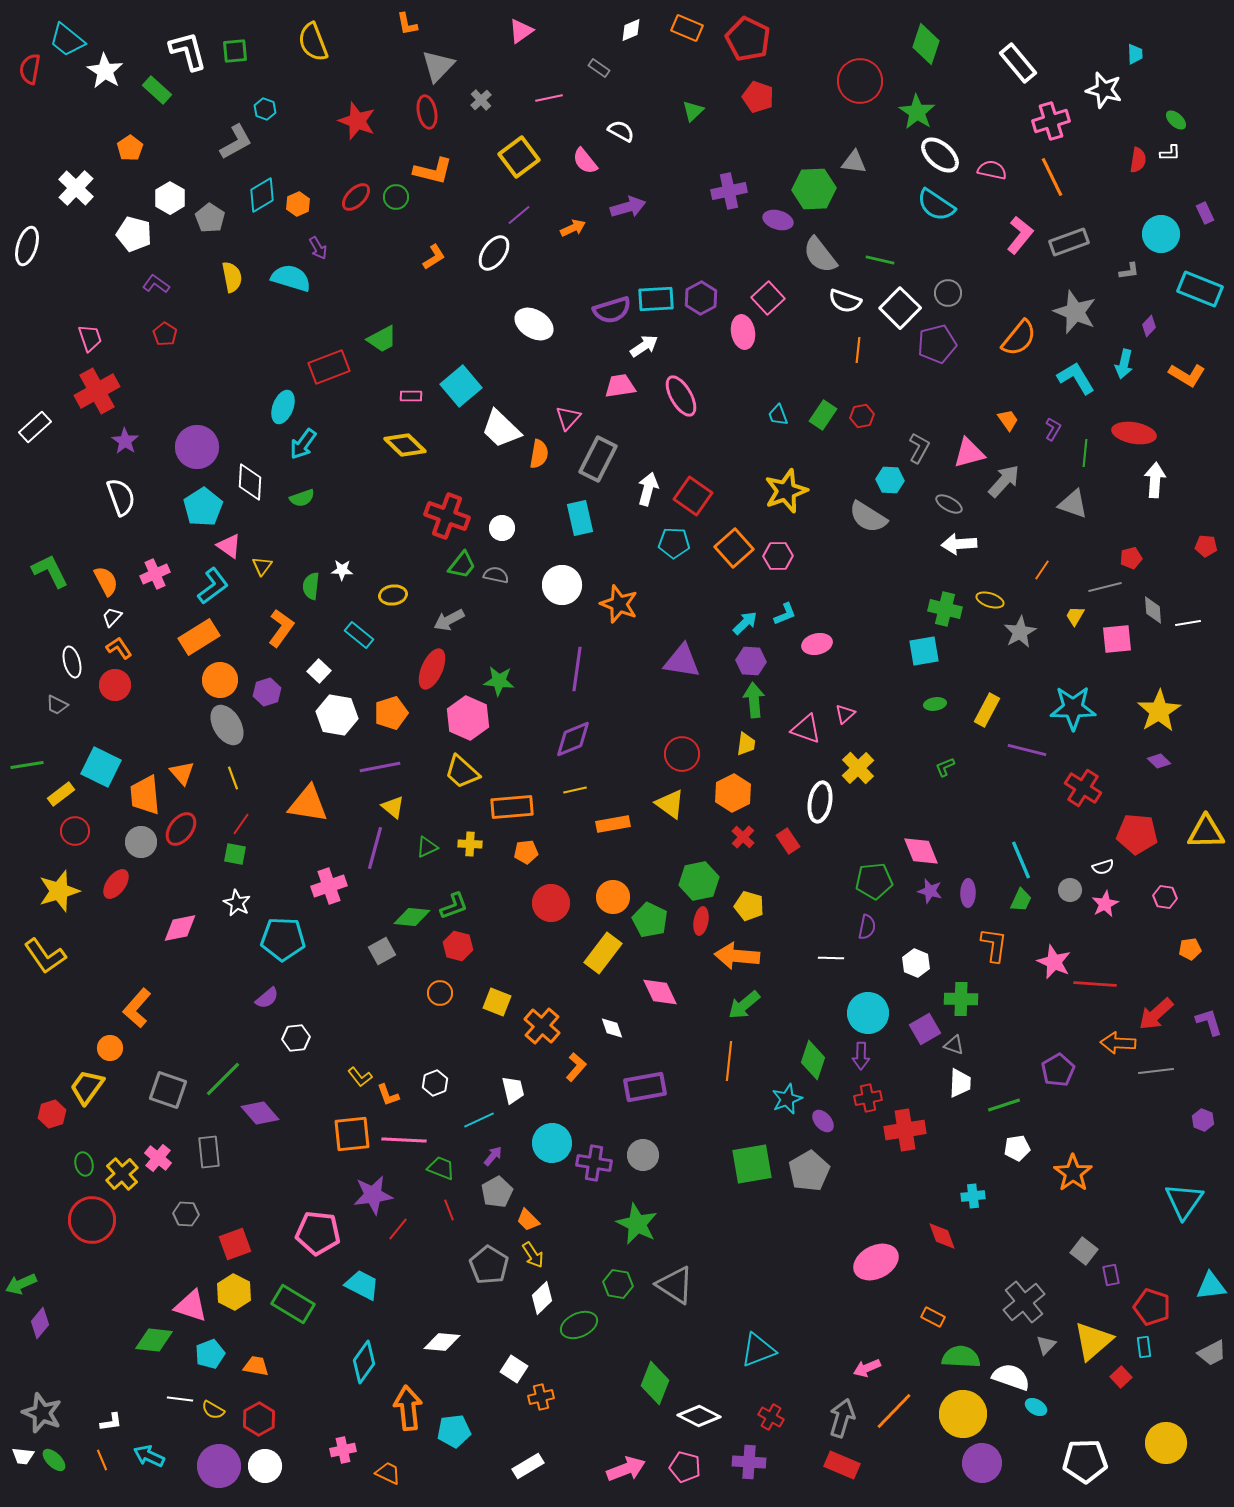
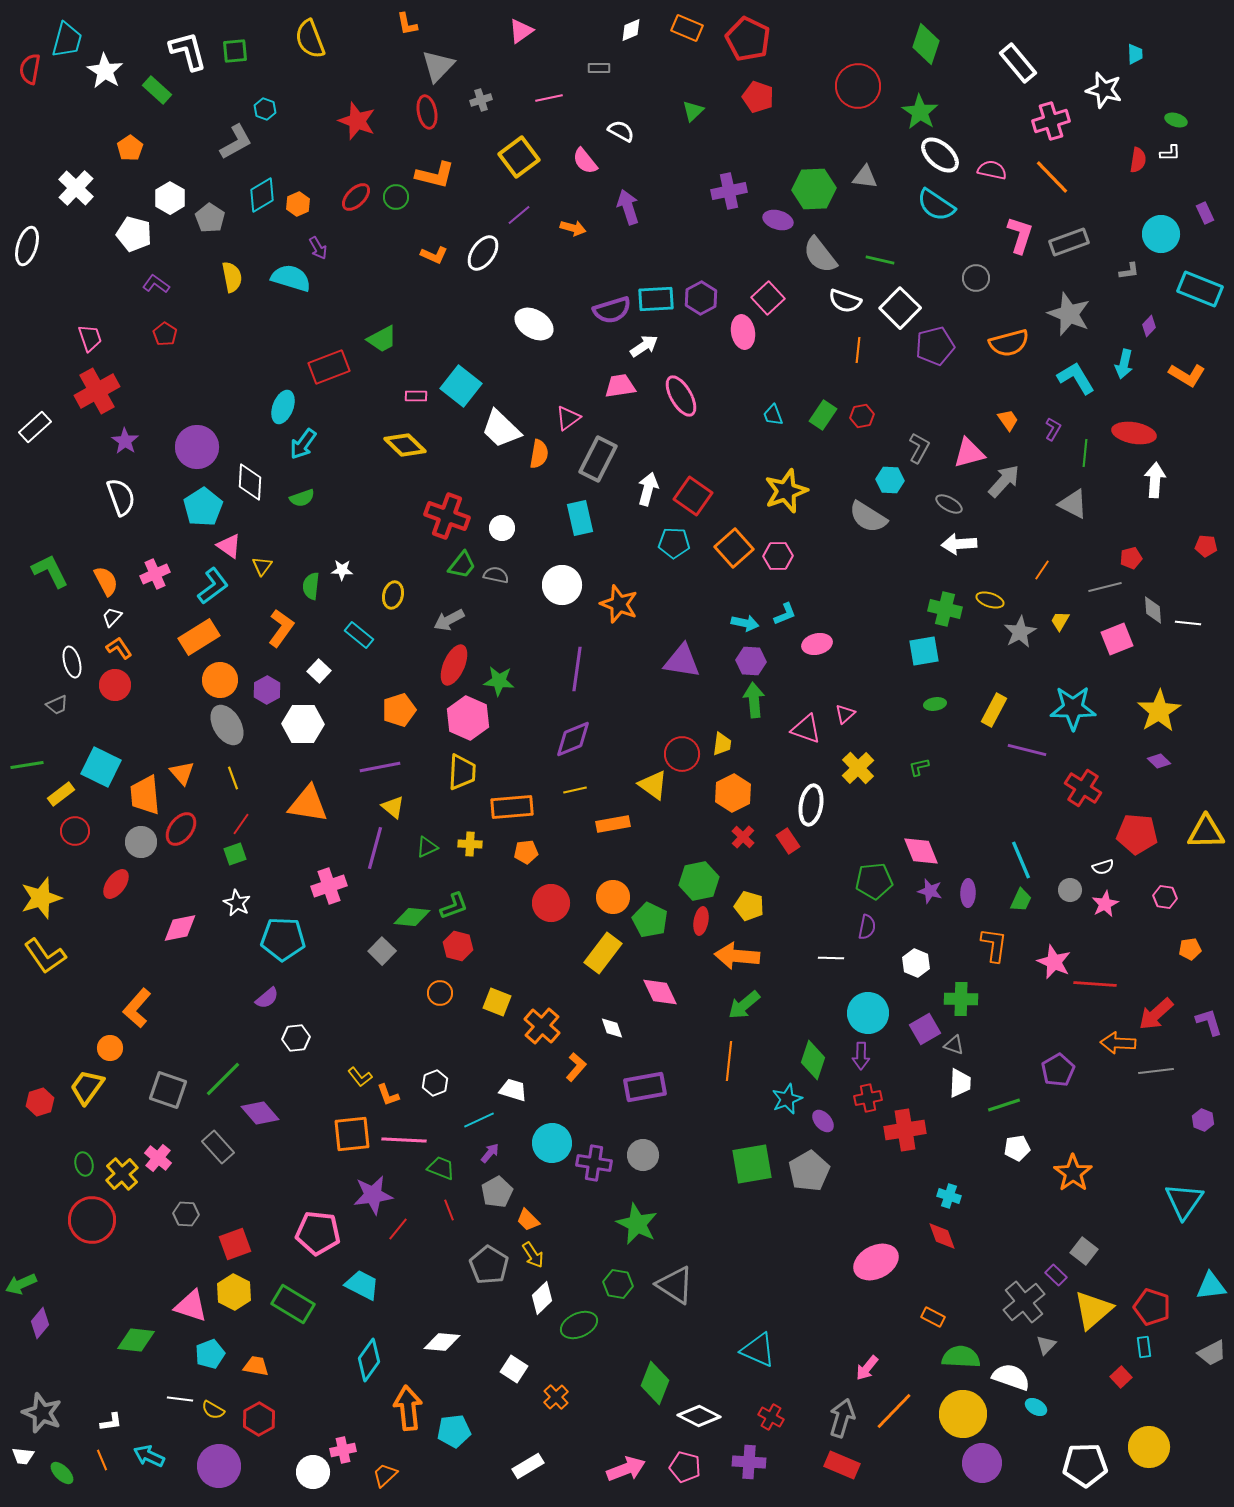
cyan trapezoid at (67, 40): rotated 114 degrees counterclockwise
yellow semicircle at (313, 42): moved 3 px left, 3 px up
gray rectangle at (599, 68): rotated 35 degrees counterclockwise
red circle at (860, 81): moved 2 px left, 5 px down
gray cross at (481, 100): rotated 25 degrees clockwise
green star at (917, 112): moved 3 px right
green ellipse at (1176, 120): rotated 25 degrees counterclockwise
gray triangle at (854, 162): moved 11 px right, 15 px down
orange L-shape at (433, 171): moved 2 px right, 4 px down
orange line at (1052, 177): rotated 18 degrees counterclockwise
purple arrow at (628, 207): rotated 92 degrees counterclockwise
orange arrow at (573, 228): rotated 40 degrees clockwise
pink L-shape at (1020, 235): rotated 21 degrees counterclockwise
white ellipse at (494, 253): moved 11 px left
orange L-shape at (434, 257): moved 2 px up; rotated 56 degrees clockwise
gray circle at (948, 293): moved 28 px right, 15 px up
gray star at (1075, 312): moved 6 px left, 2 px down
orange semicircle at (1019, 338): moved 10 px left, 5 px down; rotated 36 degrees clockwise
purple pentagon at (937, 344): moved 2 px left, 2 px down
cyan square at (461, 386): rotated 12 degrees counterclockwise
pink rectangle at (411, 396): moved 5 px right
cyan trapezoid at (778, 415): moved 5 px left
pink triangle at (568, 418): rotated 12 degrees clockwise
gray triangle at (1073, 504): rotated 8 degrees clockwise
yellow ellipse at (393, 595): rotated 68 degrees counterclockwise
yellow trapezoid at (1075, 616): moved 15 px left, 5 px down
cyan arrow at (745, 623): rotated 56 degrees clockwise
white line at (1188, 623): rotated 15 degrees clockwise
pink square at (1117, 639): rotated 16 degrees counterclockwise
red ellipse at (432, 669): moved 22 px right, 4 px up
purple hexagon at (267, 692): moved 2 px up; rotated 12 degrees counterclockwise
gray trapezoid at (57, 705): rotated 50 degrees counterclockwise
yellow rectangle at (987, 710): moved 7 px right
orange pentagon at (391, 713): moved 8 px right, 3 px up
white hexagon at (337, 715): moved 34 px left, 9 px down; rotated 9 degrees counterclockwise
yellow trapezoid at (746, 744): moved 24 px left
green L-shape at (945, 767): moved 26 px left; rotated 10 degrees clockwise
yellow trapezoid at (462, 772): rotated 129 degrees counterclockwise
white ellipse at (820, 802): moved 9 px left, 3 px down
yellow triangle at (670, 804): moved 17 px left, 19 px up
green square at (235, 854): rotated 30 degrees counterclockwise
yellow star at (59, 891): moved 18 px left, 7 px down
gray square at (382, 951): rotated 16 degrees counterclockwise
white trapezoid at (513, 1090): rotated 60 degrees counterclockwise
red hexagon at (52, 1114): moved 12 px left, 12 px up
gray rectangle at (209, 1152): moved 9 px right, 5 px up; rotated 36 degrees counterclockwise
purple arrow at (493, 1156): moved 3 px left, 3 px up
cyan cross at (973, 1196): moved 24 px left; rotated 25 degrees clockwise
purple rectangle at (1111, 1275): moved 55 px left; rotated 35 degrees counterclockwise
green diamond at (154, 1340): moved 18 px left
yellow triangle at (1093, 1341): moved 31 px up
cyan triangle at (758, 1350): rotated 45 degrees clockwise
cyan diamond at (364, 1362): moved 5 px right, 2 px up
pink arrow at (867, 1368): rotated 28 degrees counterclockwise
orange cross at (541, 1397): moved 15 px right; rotated 30 degrees counterclockwise
yellow circle at (1166, 1443): moved 17 px left, 4 px down
green ellipse at (54, 1460): moved 8 px right, 13 px down
white pentagon at (1085, 1461): moved 4 px down
white circle at (265, 1466): moved 48 px right, 6 px down
orange trapezoid at (388, 1473): moved 3 px left, 2 px down; rotated 68 degrees counterclockwise
